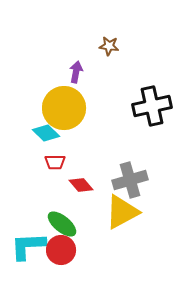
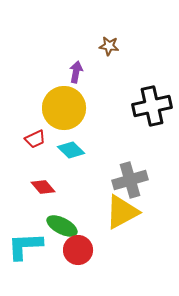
cyan diamond: moved 25 px right, 17 px down
red trapezoid: moved 20 px left, 23 px up; rotated 25 degrees counterclockwise
red diamond: moved 38 px left, 2 px down
green ellipse: moved 2 px down; rotated 12 degrees counterclockwise
cyan L-shape: moved 3 px left
red circle: moved 17 px right
